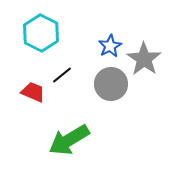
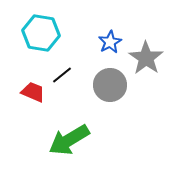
cyan hexagon: rotated 18 degrees counterclockwise
blue star: moved 4 px up
gray star: moved 2 px right, 1 px up
gray circle: moved 1 px left, 1 px down
